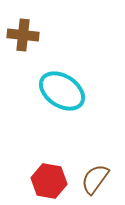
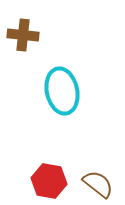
cyan ellipse: rotated 45 degrees clockwise
brown semicircle: moved 3 px right, 5 px down; rotated 92 degrees clockwise
